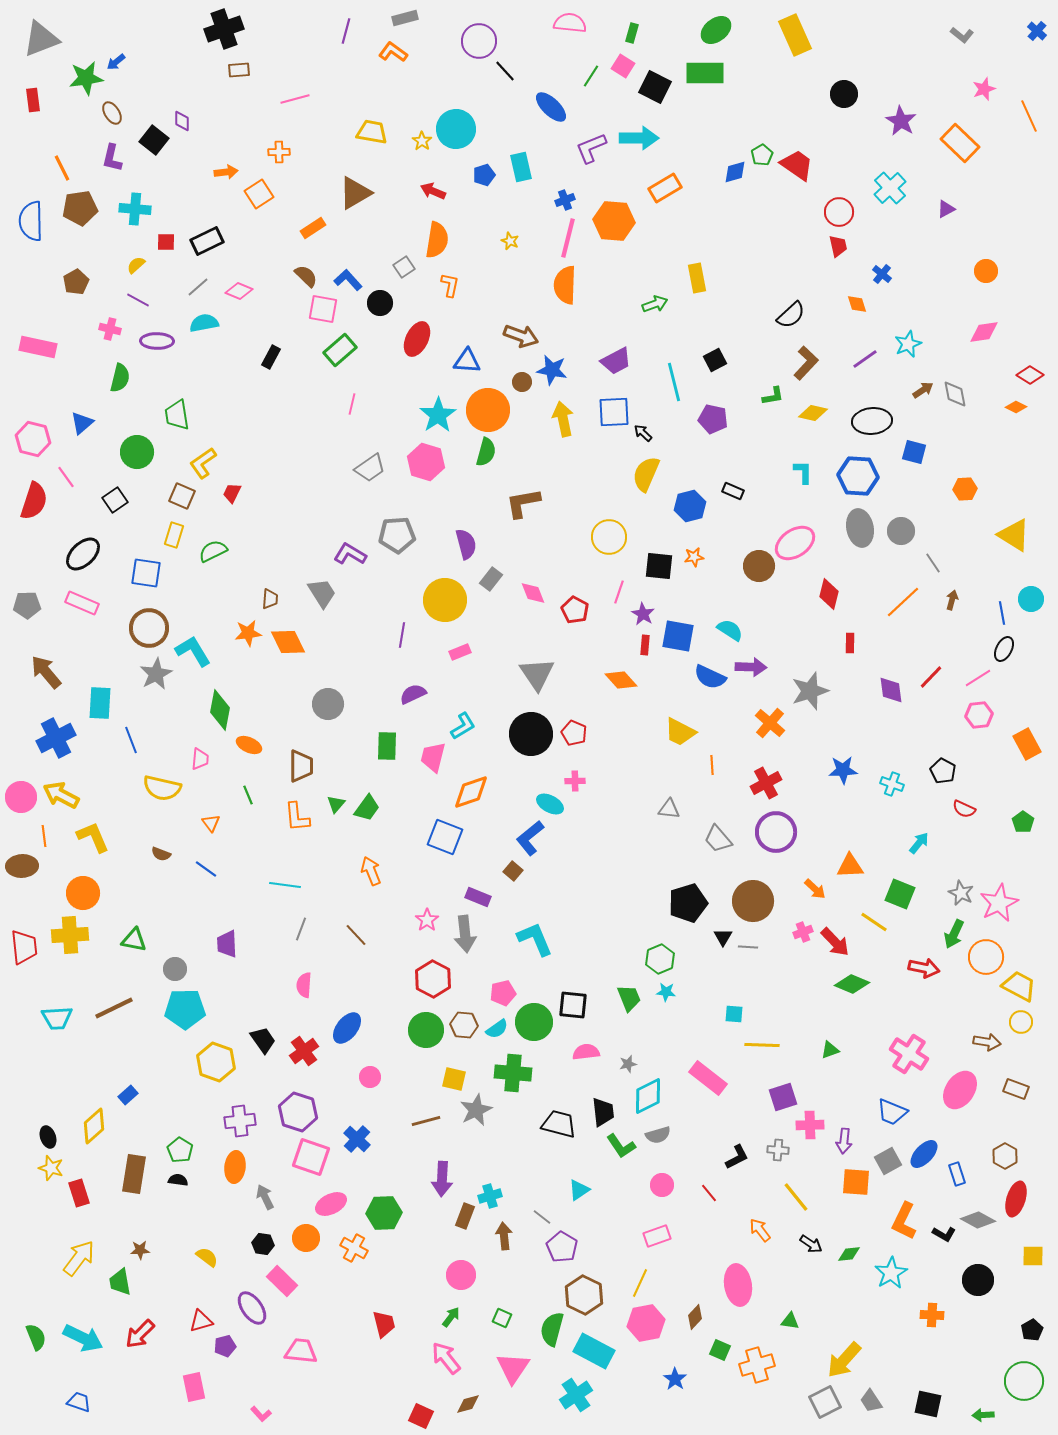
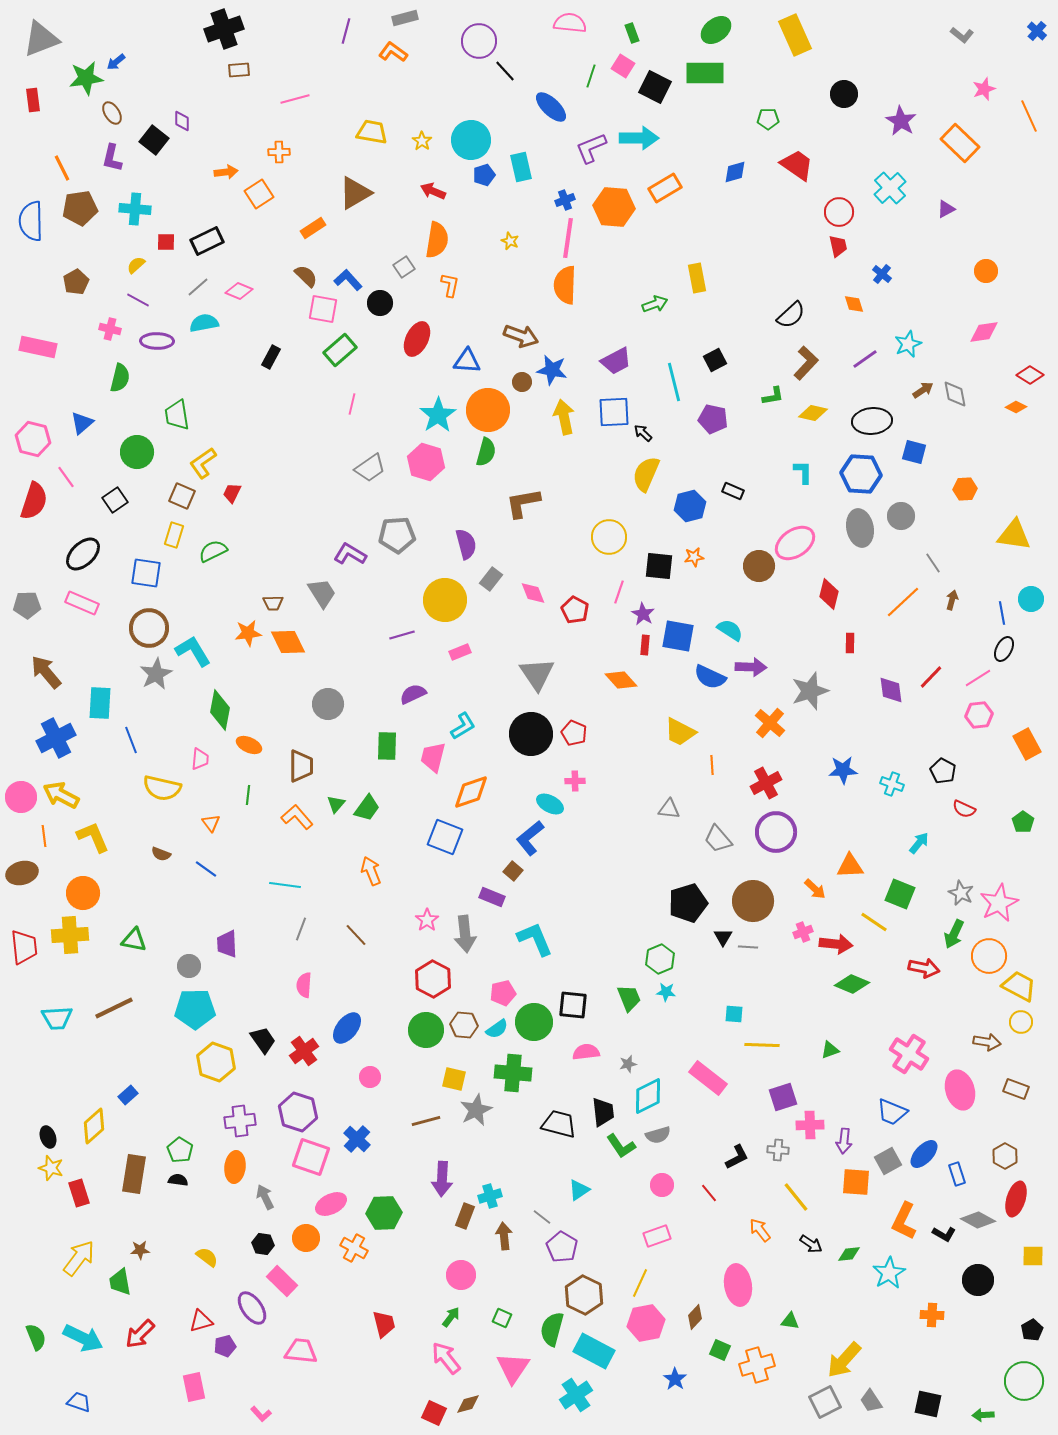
green rectangle at (632, 33): rotated 36 degrees counterclockwise
green line at (591, 76): rotated 15 degrees counterclockwise
cyan circle at (456, 129): moved 15 px right, 11 px down
green pentagon at (762, 155): moved 6 px right, 36 px up; rotated 30 degrees clockwise
orange hexagon at (614, 221): moved 14 px up
pink line at (568, 238): rotated 6 degrees counterclockwise
orange diamond at (857, 304): moved 3 px left
yellow arrow at (563, 419): moved 1 px right, 2 px up
blue hexagon at (858, 476): moved 3 px right, 2 px up
gray circle at (901, 531): moved 15 px up
yellow triangle at (1014, 535): rotated 24 degrees counterclockwise
brown trapezoid at (270, 599): moved 3 px right, 4 px down; rotated 85 degrees clockwise
purple line at (402, 635): rotated 65 degrees clockwise
green line at (248, 795): rotated 30 degrees clockwise
orange L-shape at (297, 817): rotated 144 degrees clockwise
brown ellipse at (22, 866): moved 7 px down; rotated 12 degrees counterclockwise
purple rectangle at (478, 897): moved 14 px right
red arrow at (835, 942): moved 1 px right, 2 px down; rotated 40 degrees counterclockwise
orange circle at (986, 957): moved 3 px right, 1 px up
gray circle at (175, 969): moved 14 px right, 3 px up
cyan pentagon at (185, 1009): moved 10 px right
pink ellipse at (960, 1090): rotated 51 degrees counterclockwise
cyan star at (891, 1273): moved 2 px left
red square at (421, 1416): moved 13 px right, 3 px up
